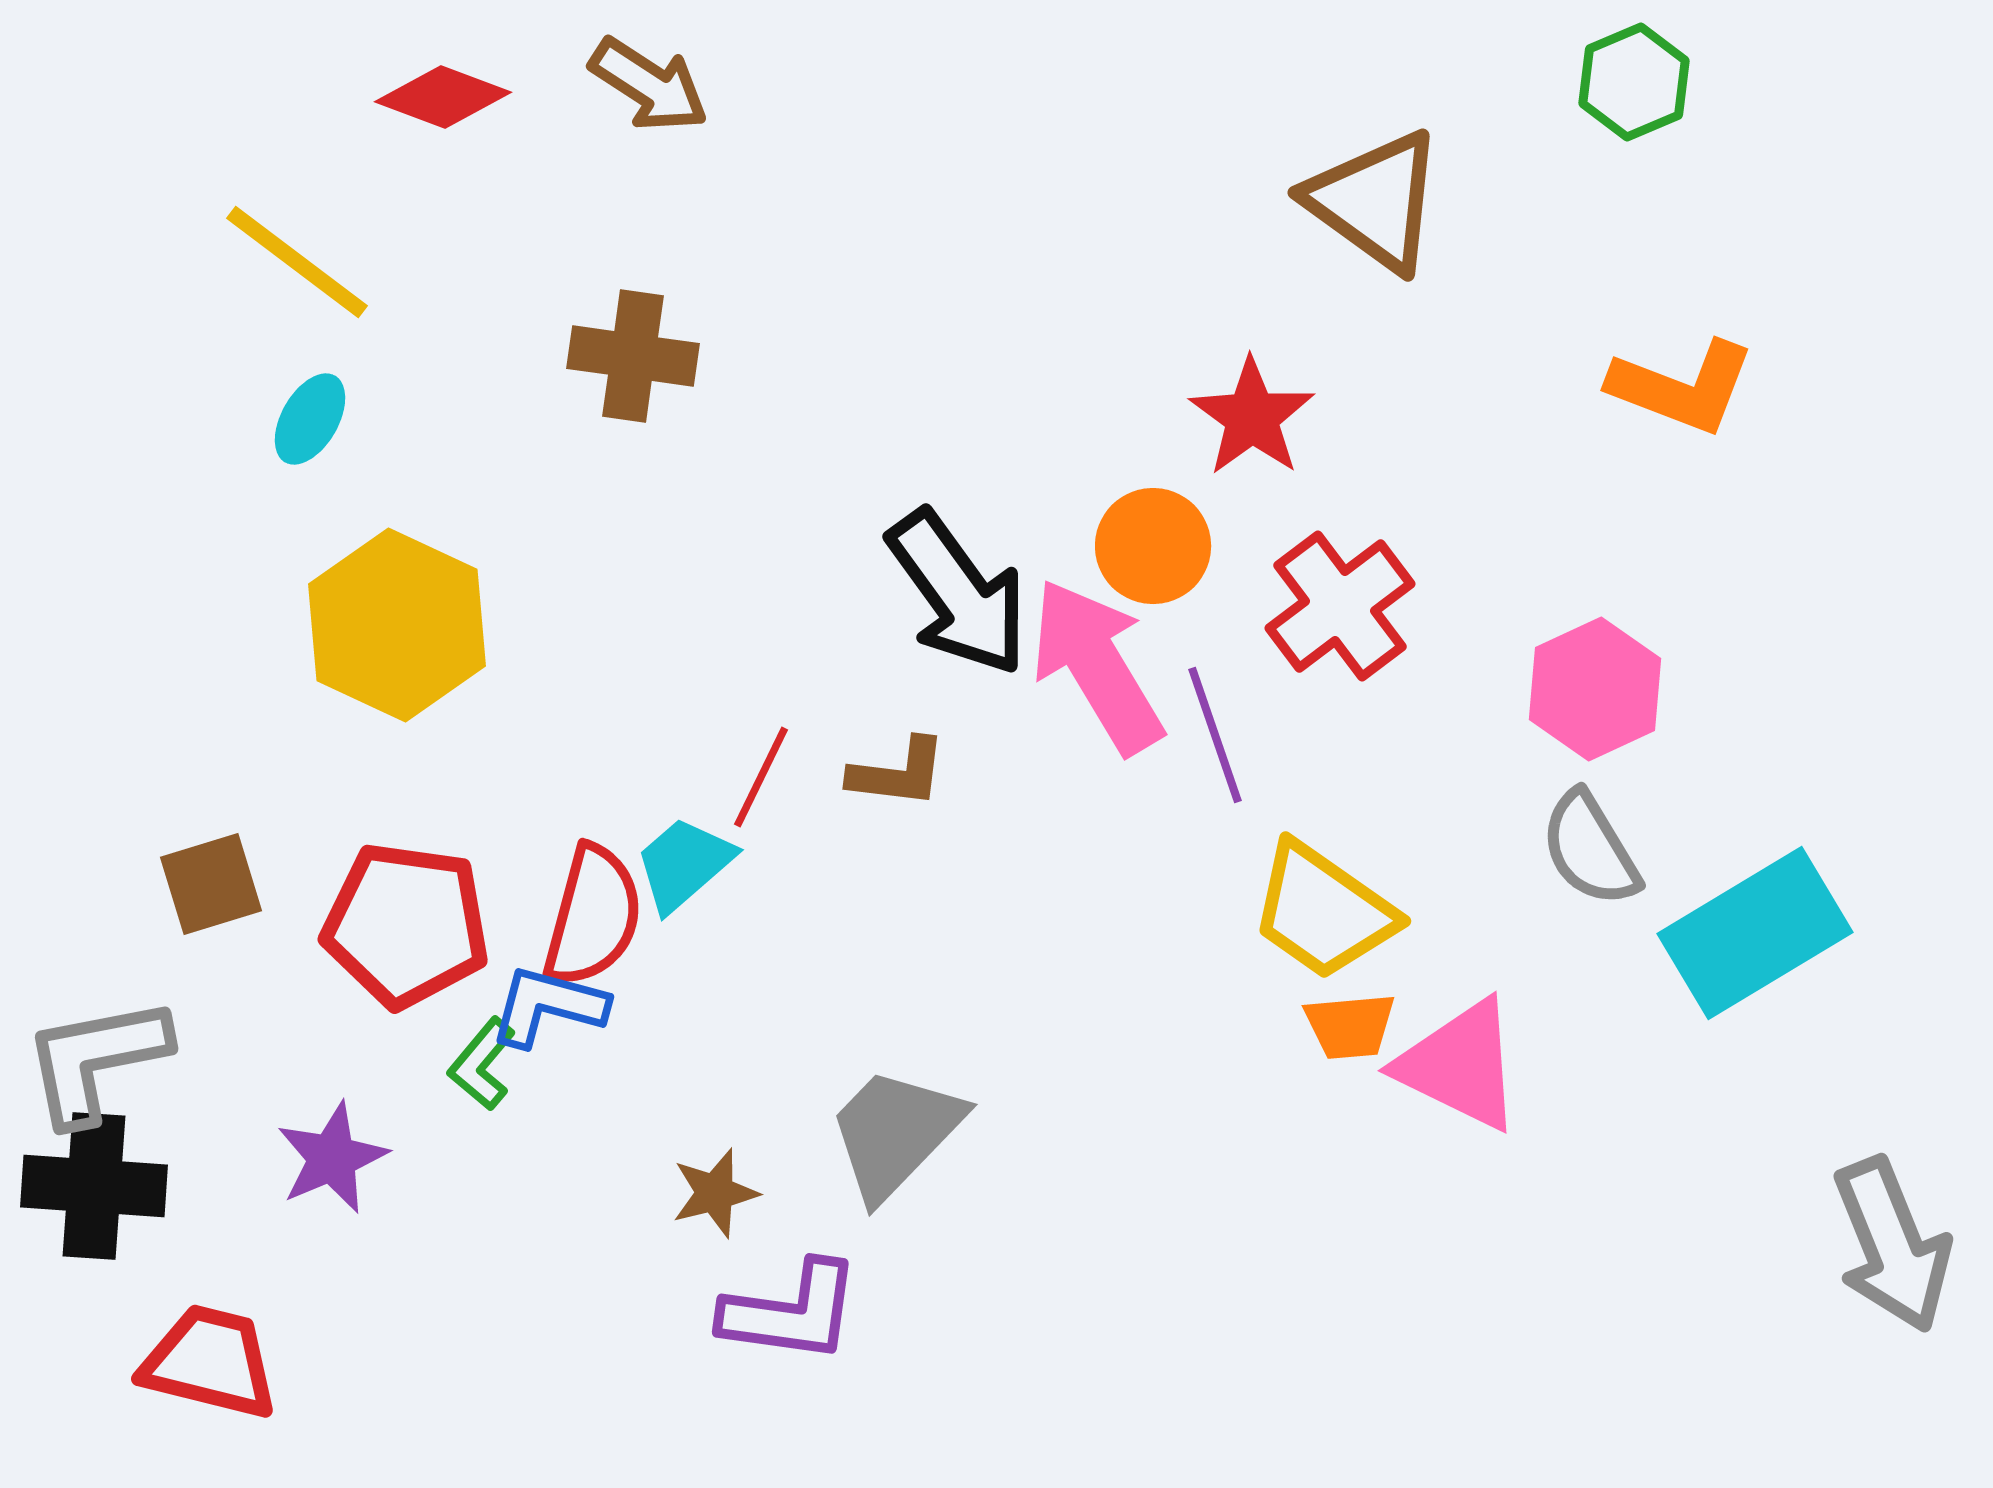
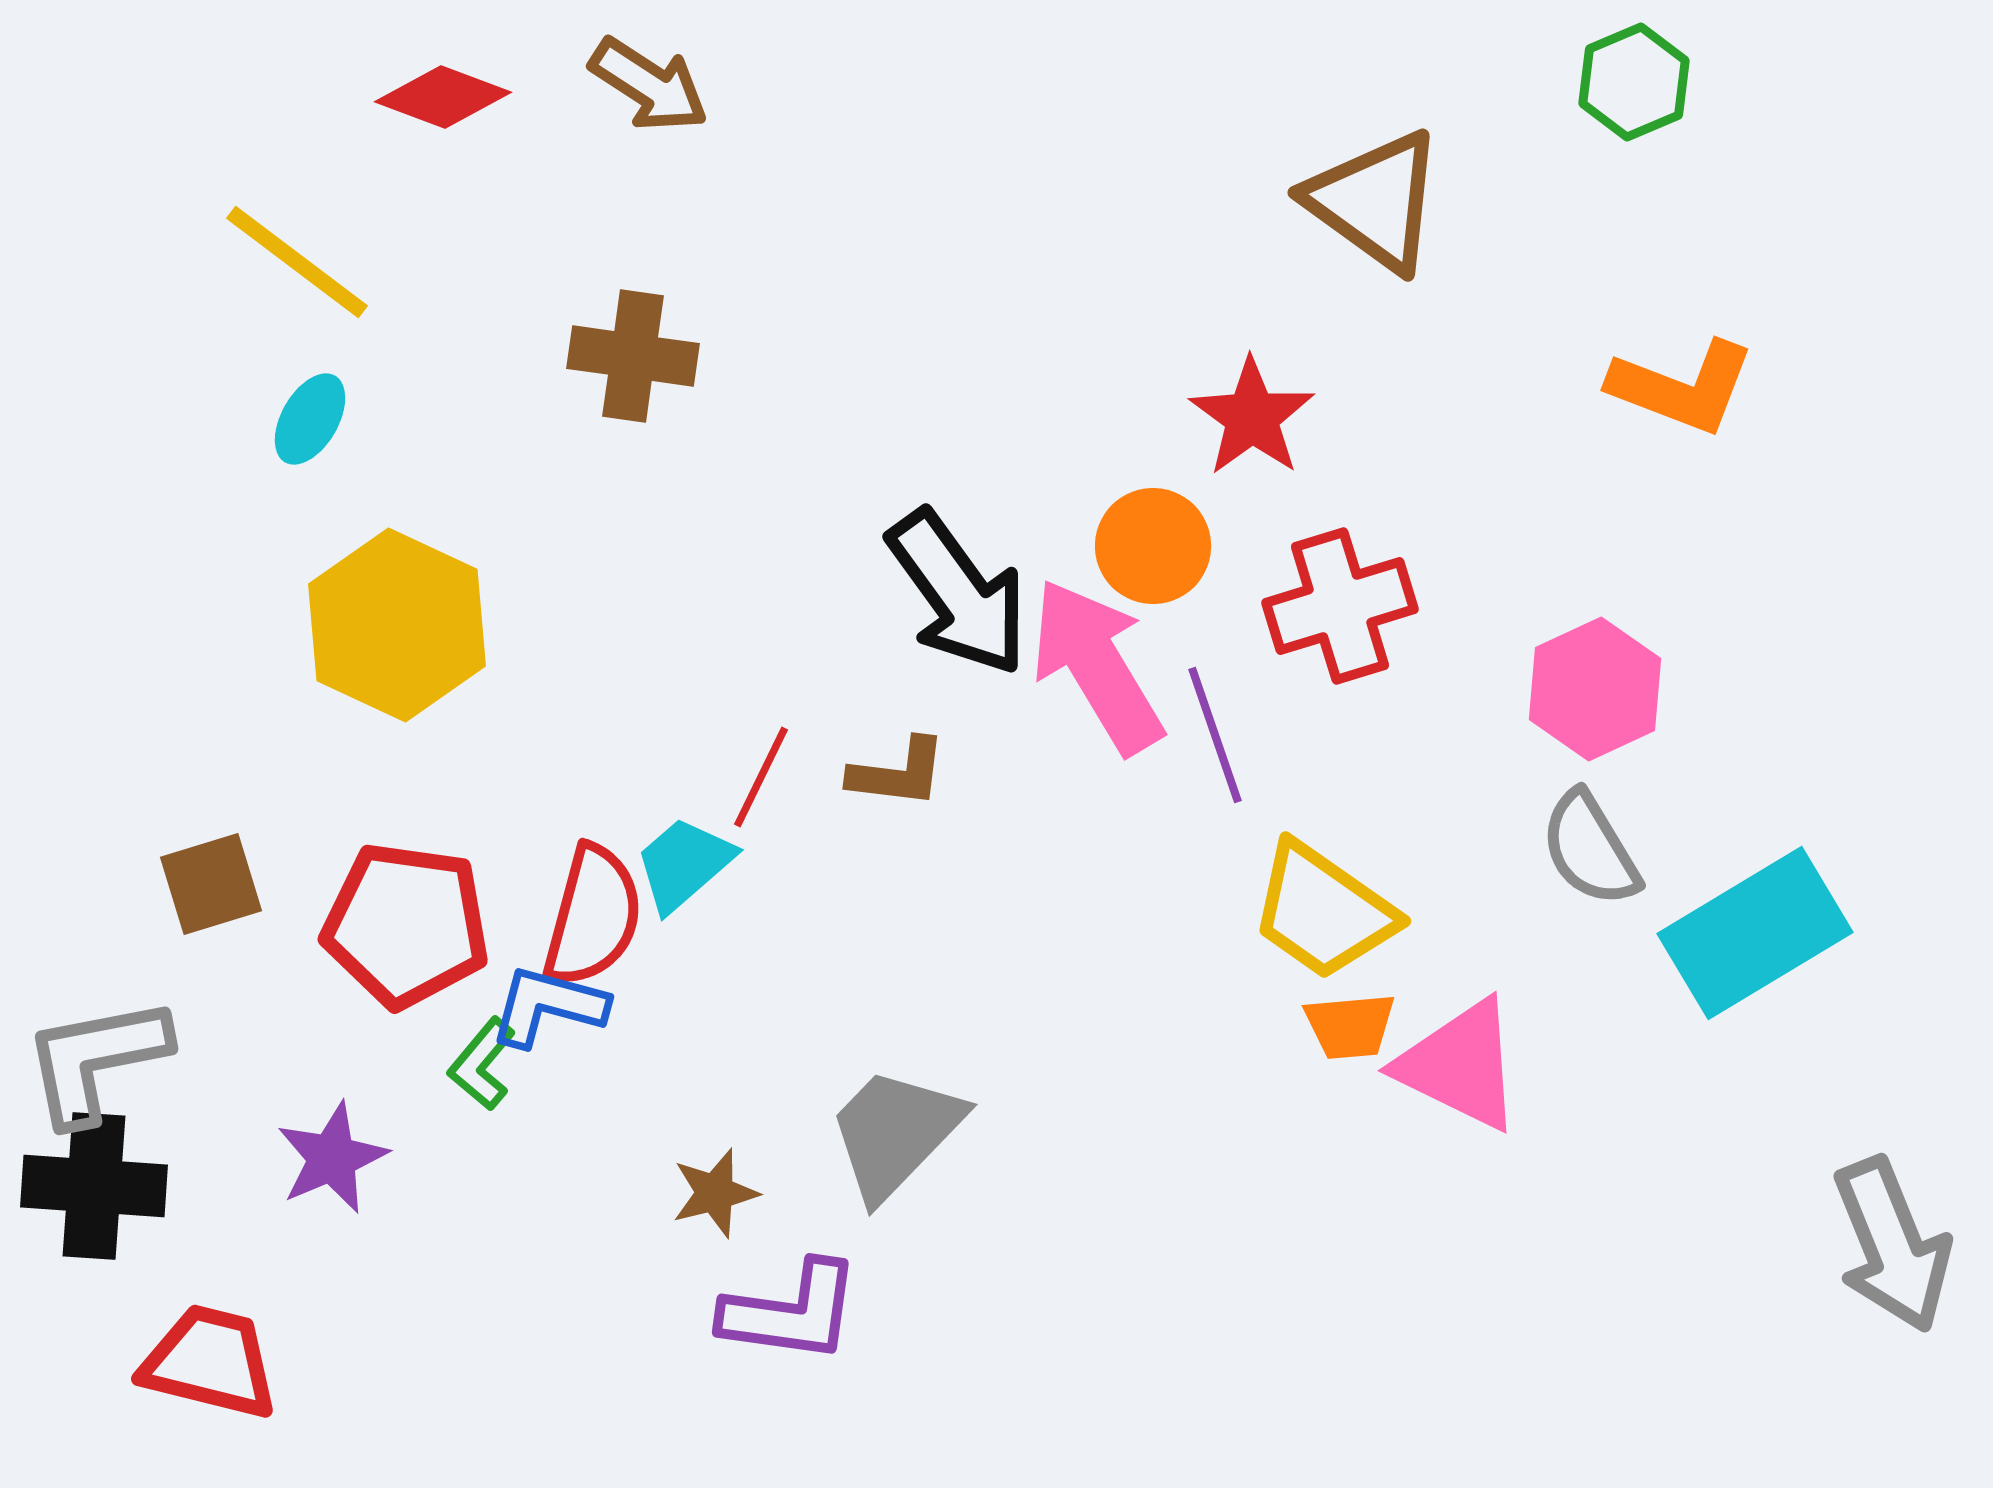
red cross: rotated 20 degrees clockwise
